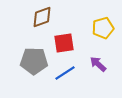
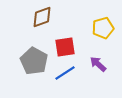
red square: moved 1 px right, 4 px down
gray pentagon: rotated 28 degrees clockwise
